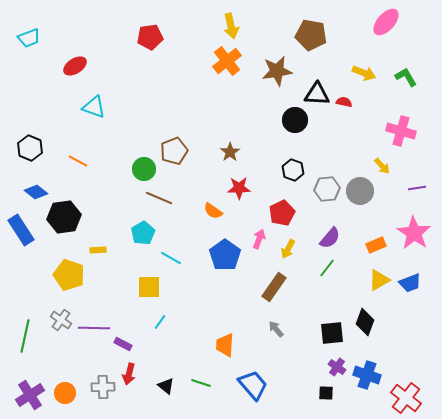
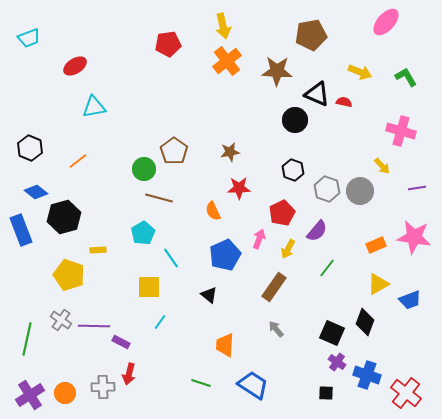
yellow arrow at (231, 26): moved 8 px left
brown pentagon at (311, 35): rotated 20 degrees counterclockwise
red pentagon at (150, 37): moved 18 px right, 7 px down
brown star at (277, 71): rotated 12 degrees clockwise
yellow arrow at (364, 73): moved 4 px left, 1 px up
black triangle at (317, 94): rotated 20 degrees clockwise
cyan triangle at (94, 107): rotated 30 degrees counterclockwise
brown pentagon at (174, 151): rotated 16 degrees counterclockwise
brown star at (230, 152): rotated 24 degrees clockwise
orange line at (78, 161): rotated 66 degrees counterclockwise
gray hexagon at (327, 189): rotated 25 degrees clockwise
brown line at (159, 198): rotated 8 degrees counterclockwise
orange semicircle at (213, 211): rotated 30 degrees clockwise
black hexagon at (64, 217): rotated 8 degrees counterclockwise
blue rectangle at (21, 230): rotated 12 degrees clockwise
pink star at (414, 233): moved 4 px down; rotated 24 degrees counterclockwise
purple semicircle at (330, 238): moved 13 px left, 7 px up
blue pentagon at (225, 255): rotated 12 degrees clockwise
cyan line at (171, 258): rotated 25 degrees clockwise
yellow triangle at (379, 280): moved 1 px left, 4 px down
blue trapezoid at (410, 283): moved 17 px down
purple line at (94, 328): moved 2 px up
black square at (332, 333): rotated 30 degrees clockwise
green line at (25, 336): moved 2 px right, 3 px down
purple rectangle at (123, 344): moved 2 px left, 2 px up
purple cross at (337, 367): moved 5 px up
blue trapezoid at (253, 385): rotated 16 degrees counterclockwise
black triangle at (166, 386): moved 43 px right, 91 px up
red cross at (406, 398): moved 5 px up
